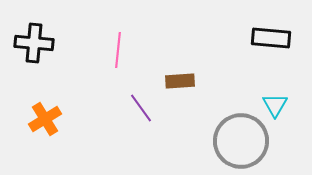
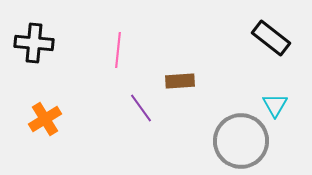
black rectangle: rotated 33 degrees clockwise
